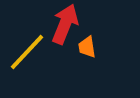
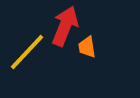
red arrow: moved 2 px down
